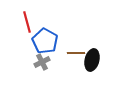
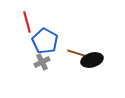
brown line: rotated 18 degrees clockwise
black ellipse: rotated 60 degrees clockwise
